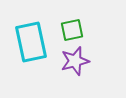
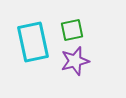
cyan rectangle: moved 2 px right
